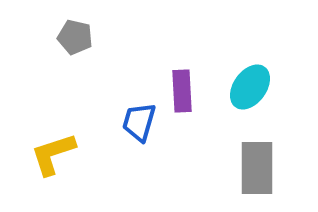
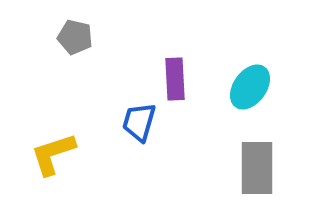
purple rectangle: moved 7 px left, 12 px up
